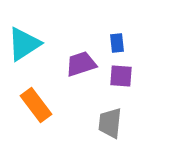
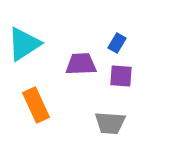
blue rectangle: rotated 36 degrees clockwise
purple trapezoid: rotated 16 degrees clockwise
orange rectangle: rotated 12 degrees clockwise
gray trapezoid: rotated 92 degrees counterclockwise
